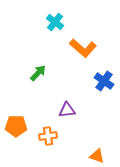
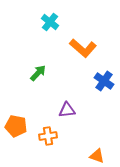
cyan cross: moved 5 px left
orange pentagon: rotated 10 degrees clockwise
